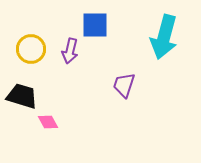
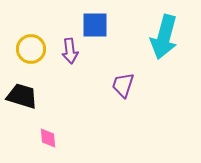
purple arrow: rotated 20 degrees counterclockwise
purple trapezoid: moved 1 px left
pink diamond: moved 16 px down; rotated 25 degrees clockwise
